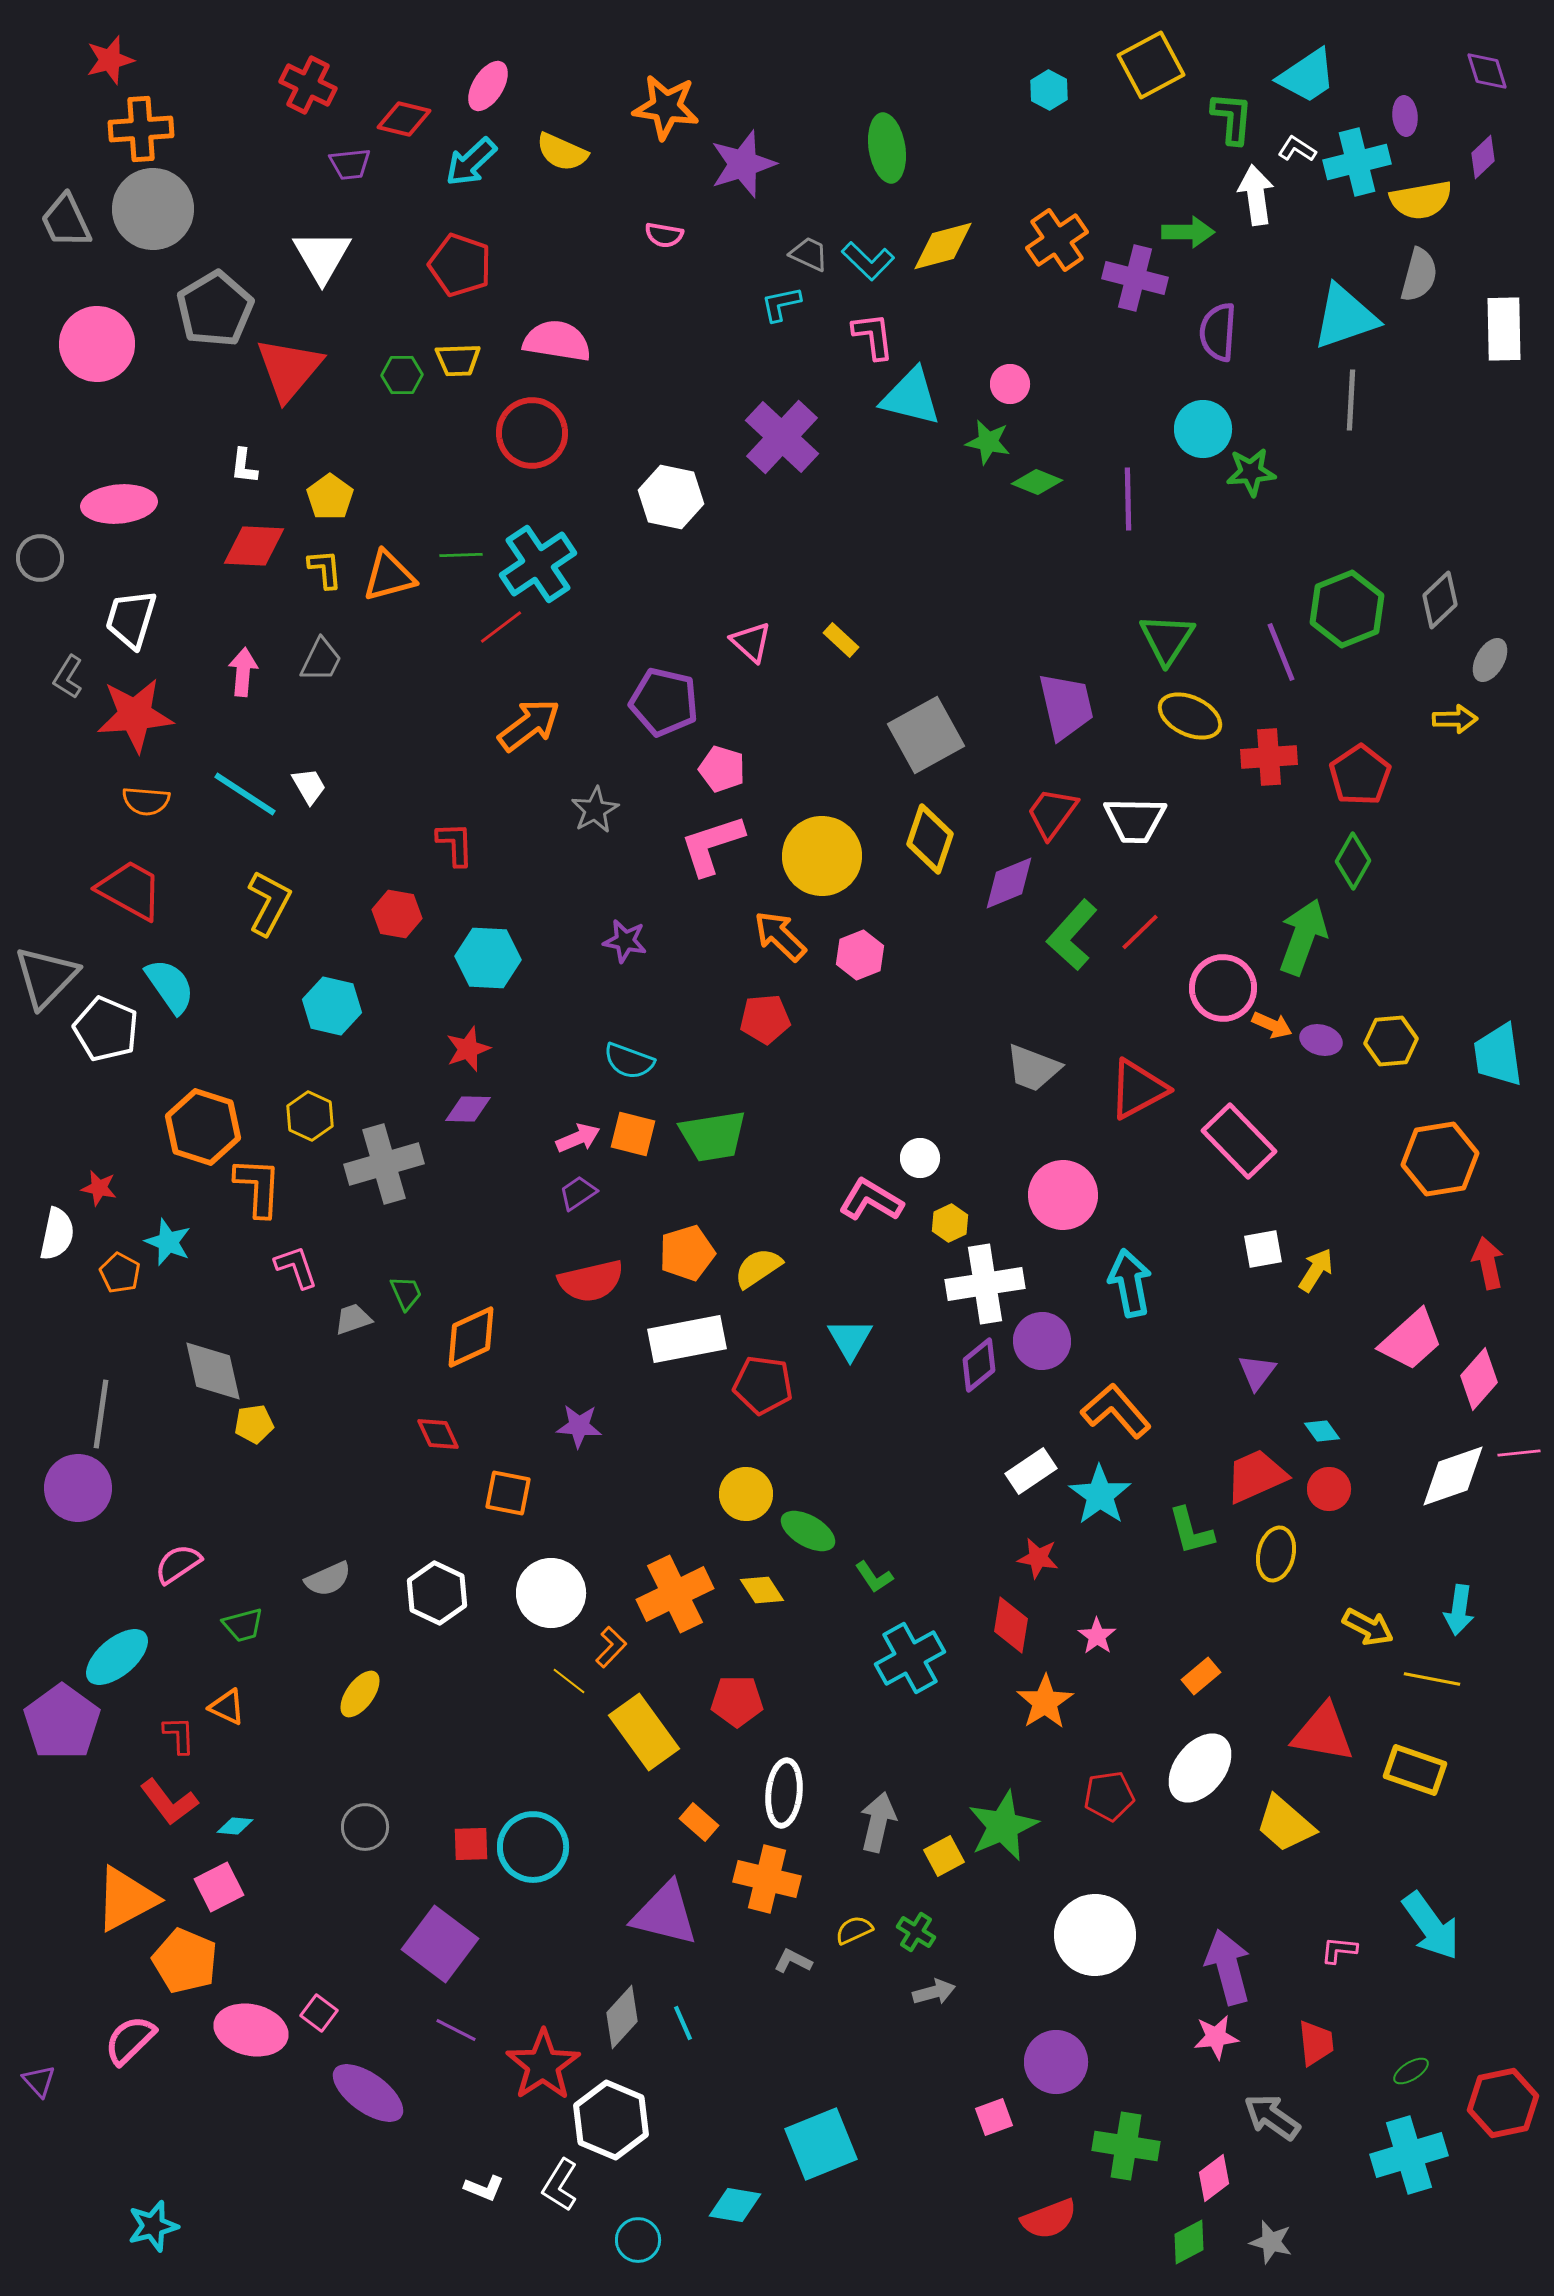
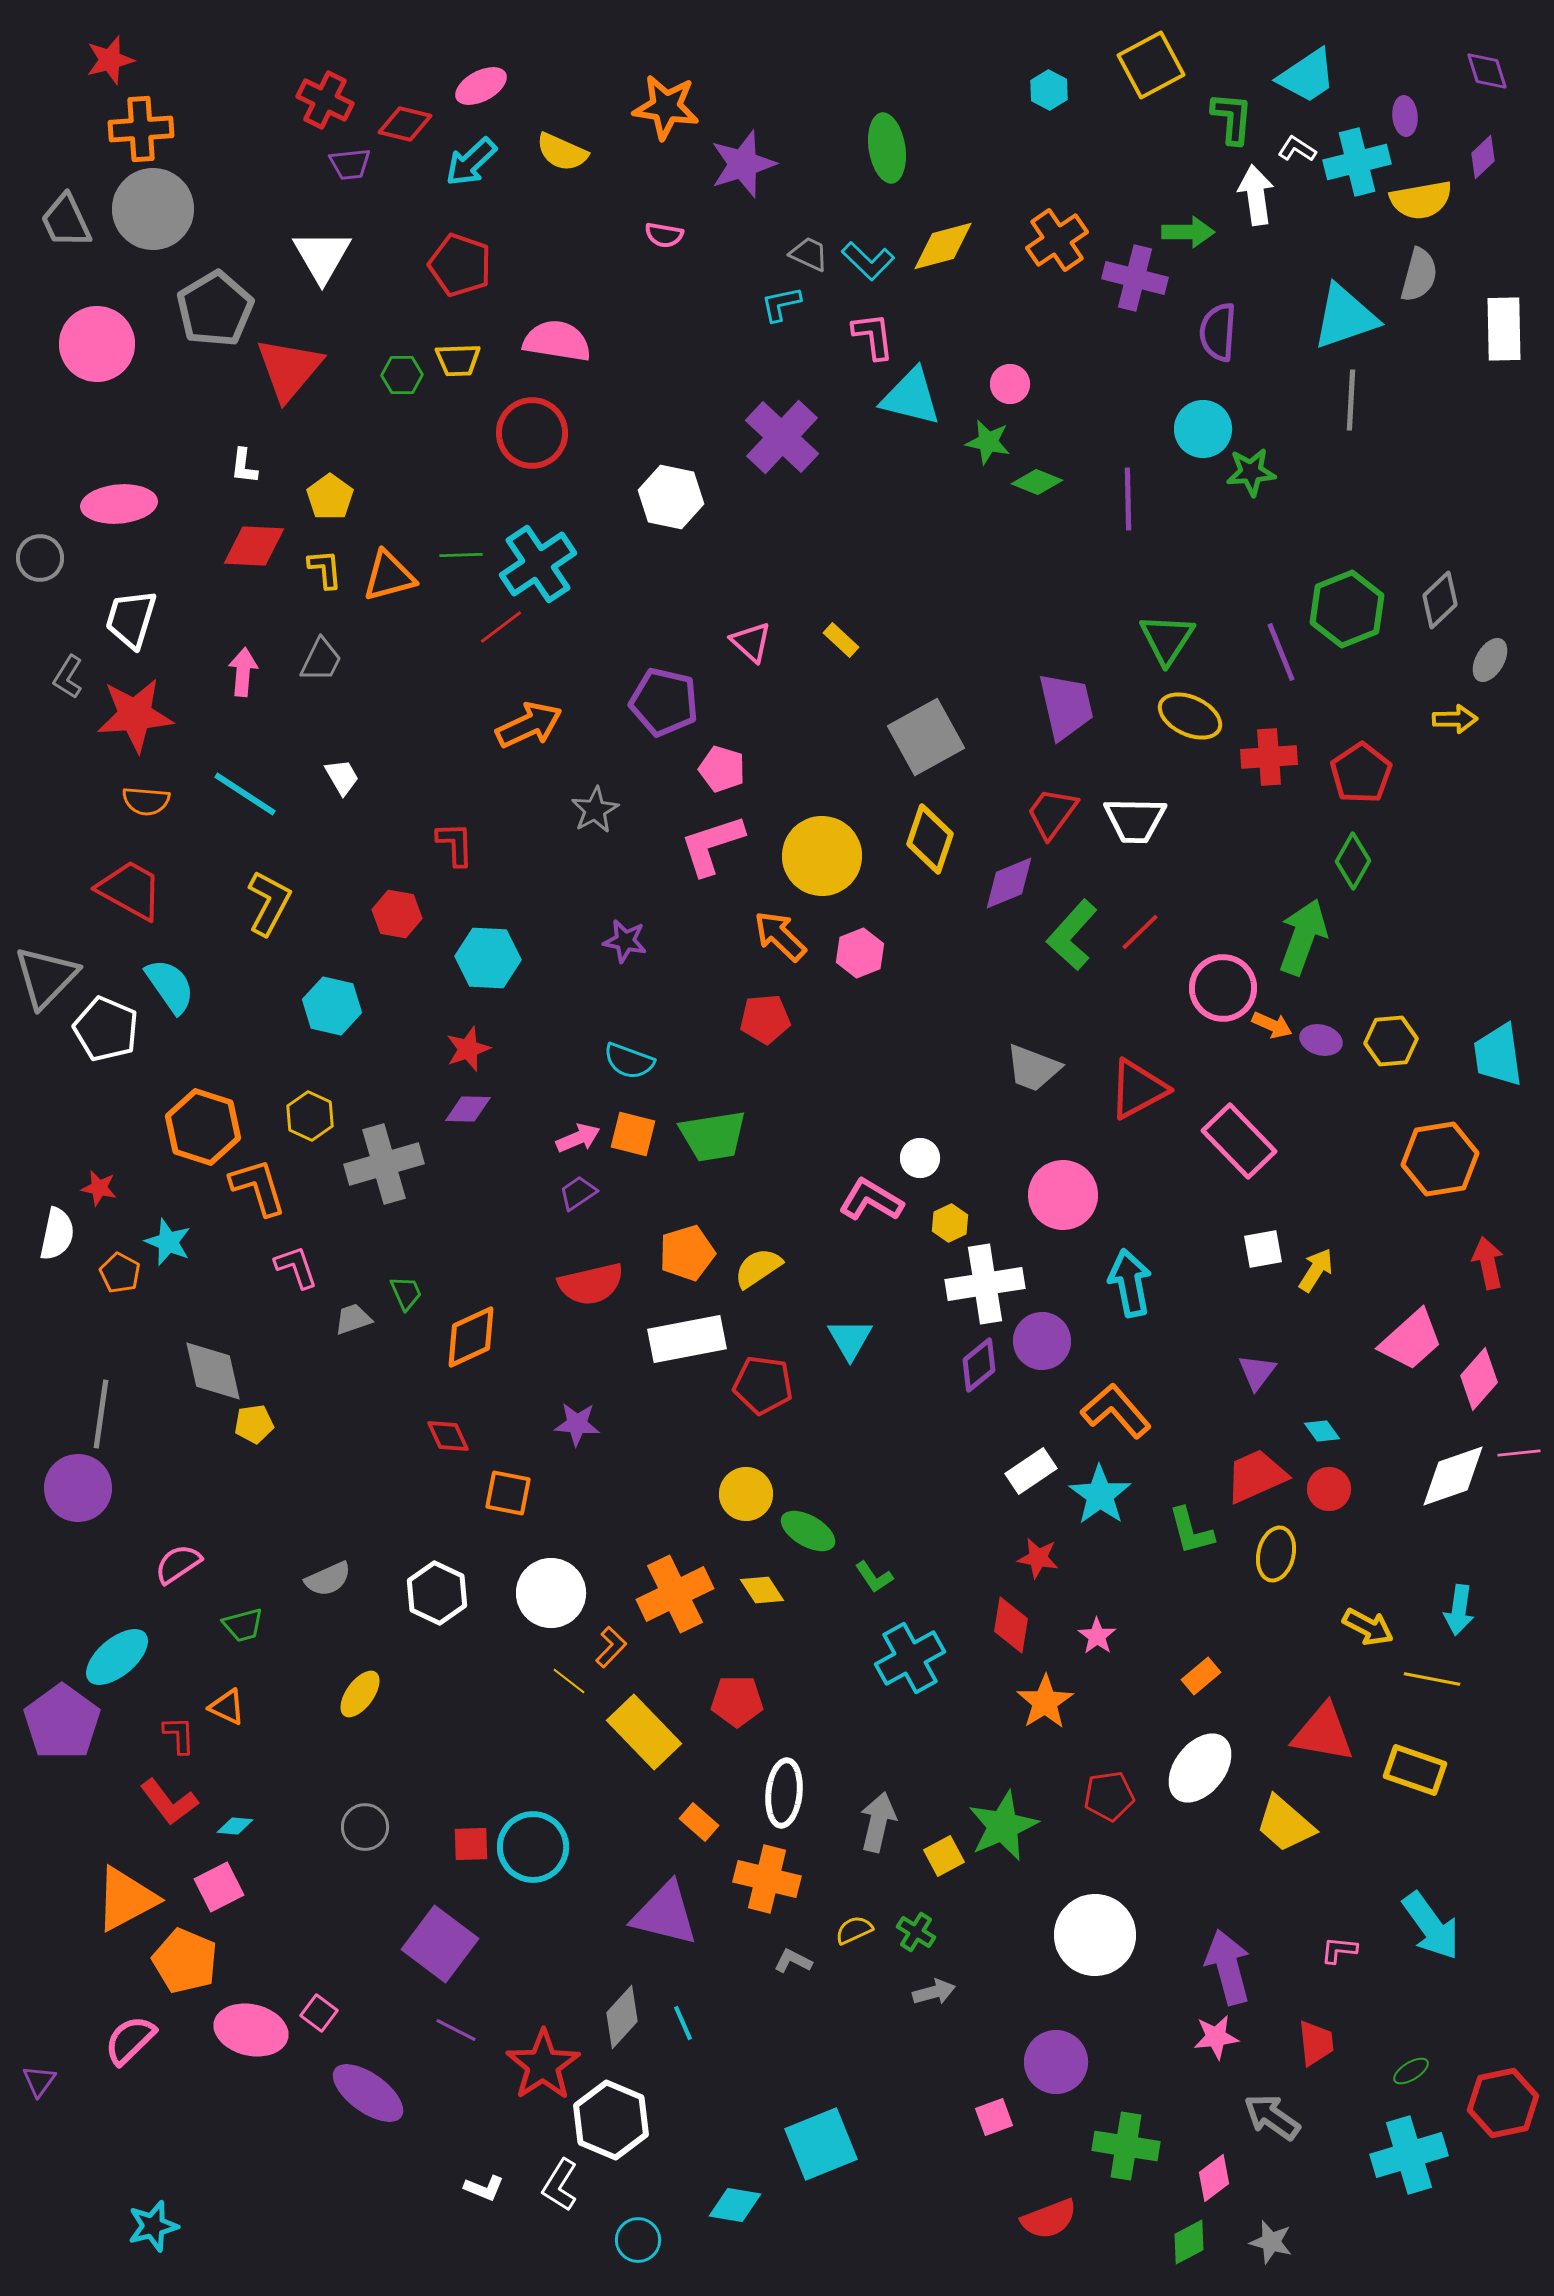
red cross at (308, 85): moved 17 px right, 15 px down
pink ellipse at (488, 86): moved 7 px left; rotated 30 degrees clockwise
red diamond at (404, 119): moved 1 px right, 5 px down
orange arrow at (529, 725): rotated 12 degrees clockwise
gray square at (926, 735): moved 2 px down
red pentagon at (1360, 775): moved 1 px right, 2 px up
white trapezoid at (309, 786): moved 33 px right, 9 px up
pink hexagon at (860, 955): moved 2 px up
orange L-shape at (258, 1187): rotated 20 degrees counterclockwise
red semicircle at (591, 1281): moved 3 px down
purple star at (579, 1426): moved 2 px left, 2 px up
red diamond at (438, 1434): moved 10 px right, 2 px down
yellow rectangle at (644, 1732): rotated 8 degrees counterclockwise
purple triangle at (39, 2081): rotated 18 degrees clockwise
